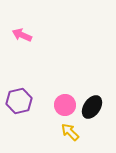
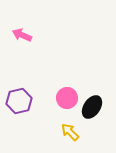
pink circle: moved 2 px right, 7 px up
